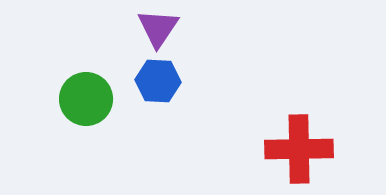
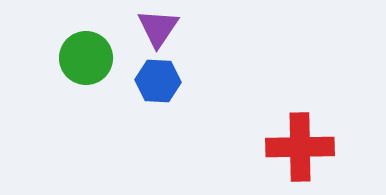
green circle: moved 41 px up
red cross: moved 1 px right, 2 px up
